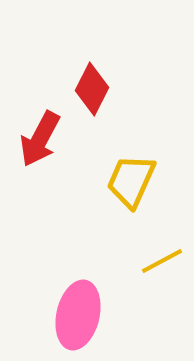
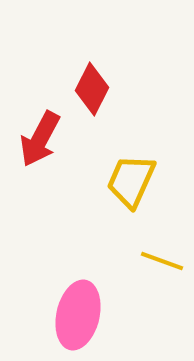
yellow line: rotated 48 degrees clockwise
